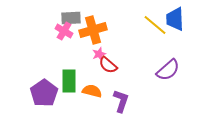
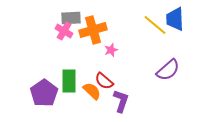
pink star: moved 12 px right, 4 px up
red semicircle: moved 4 px left, 16 px down
orange semicircle: rotated 30 degrees clockwise
